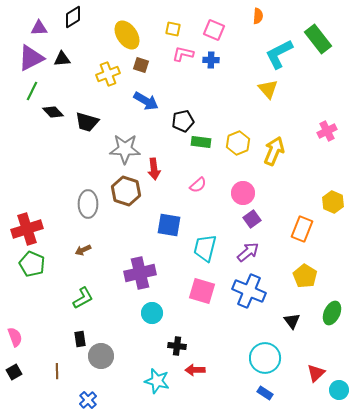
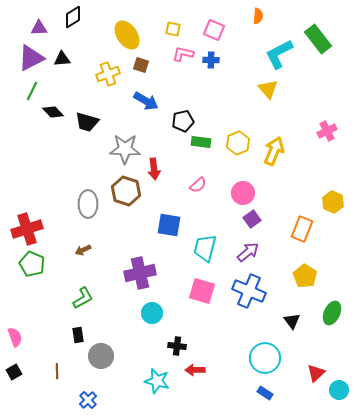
black rectangle at (80, 339): moved 2 px left, 4 px up
